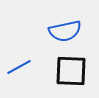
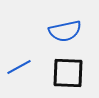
black square: moved 3 px left, 2 px down
